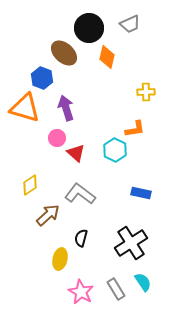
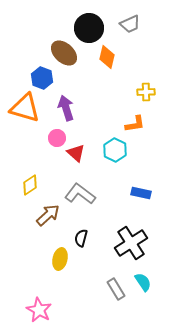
orange L-shape: moved 5 px up
pink star: moved 42 px left, 18 px down
